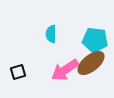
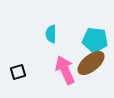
pink arrow: rotated 100 degrees clockwise
